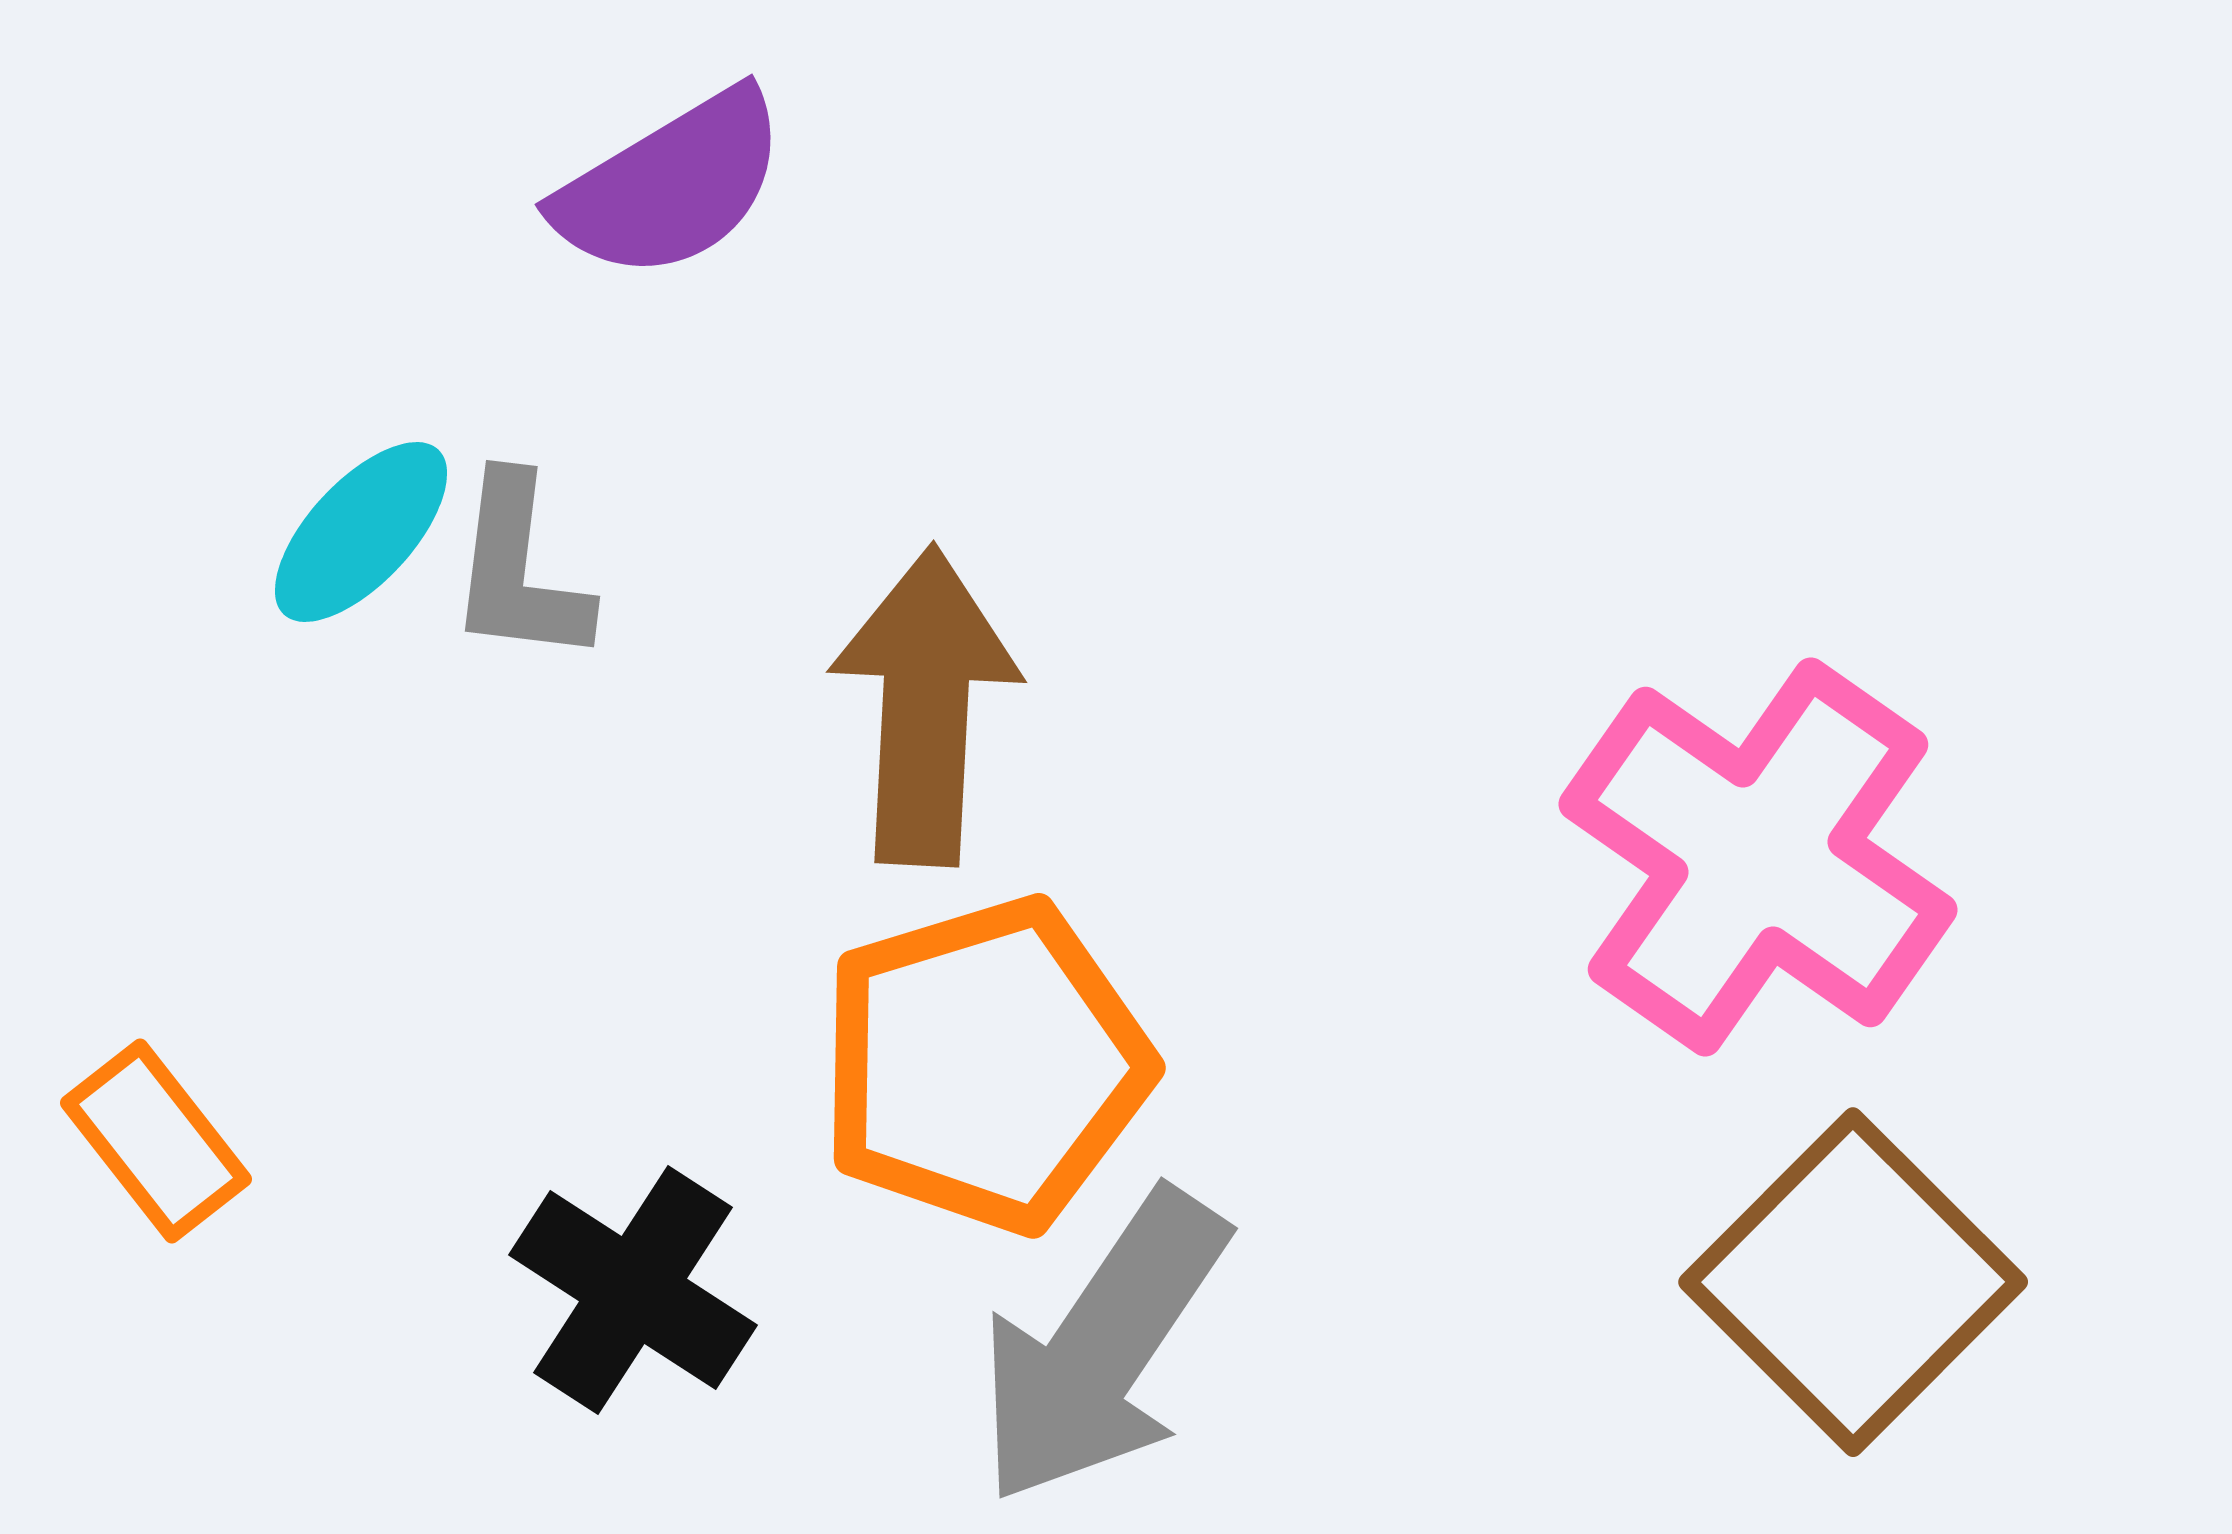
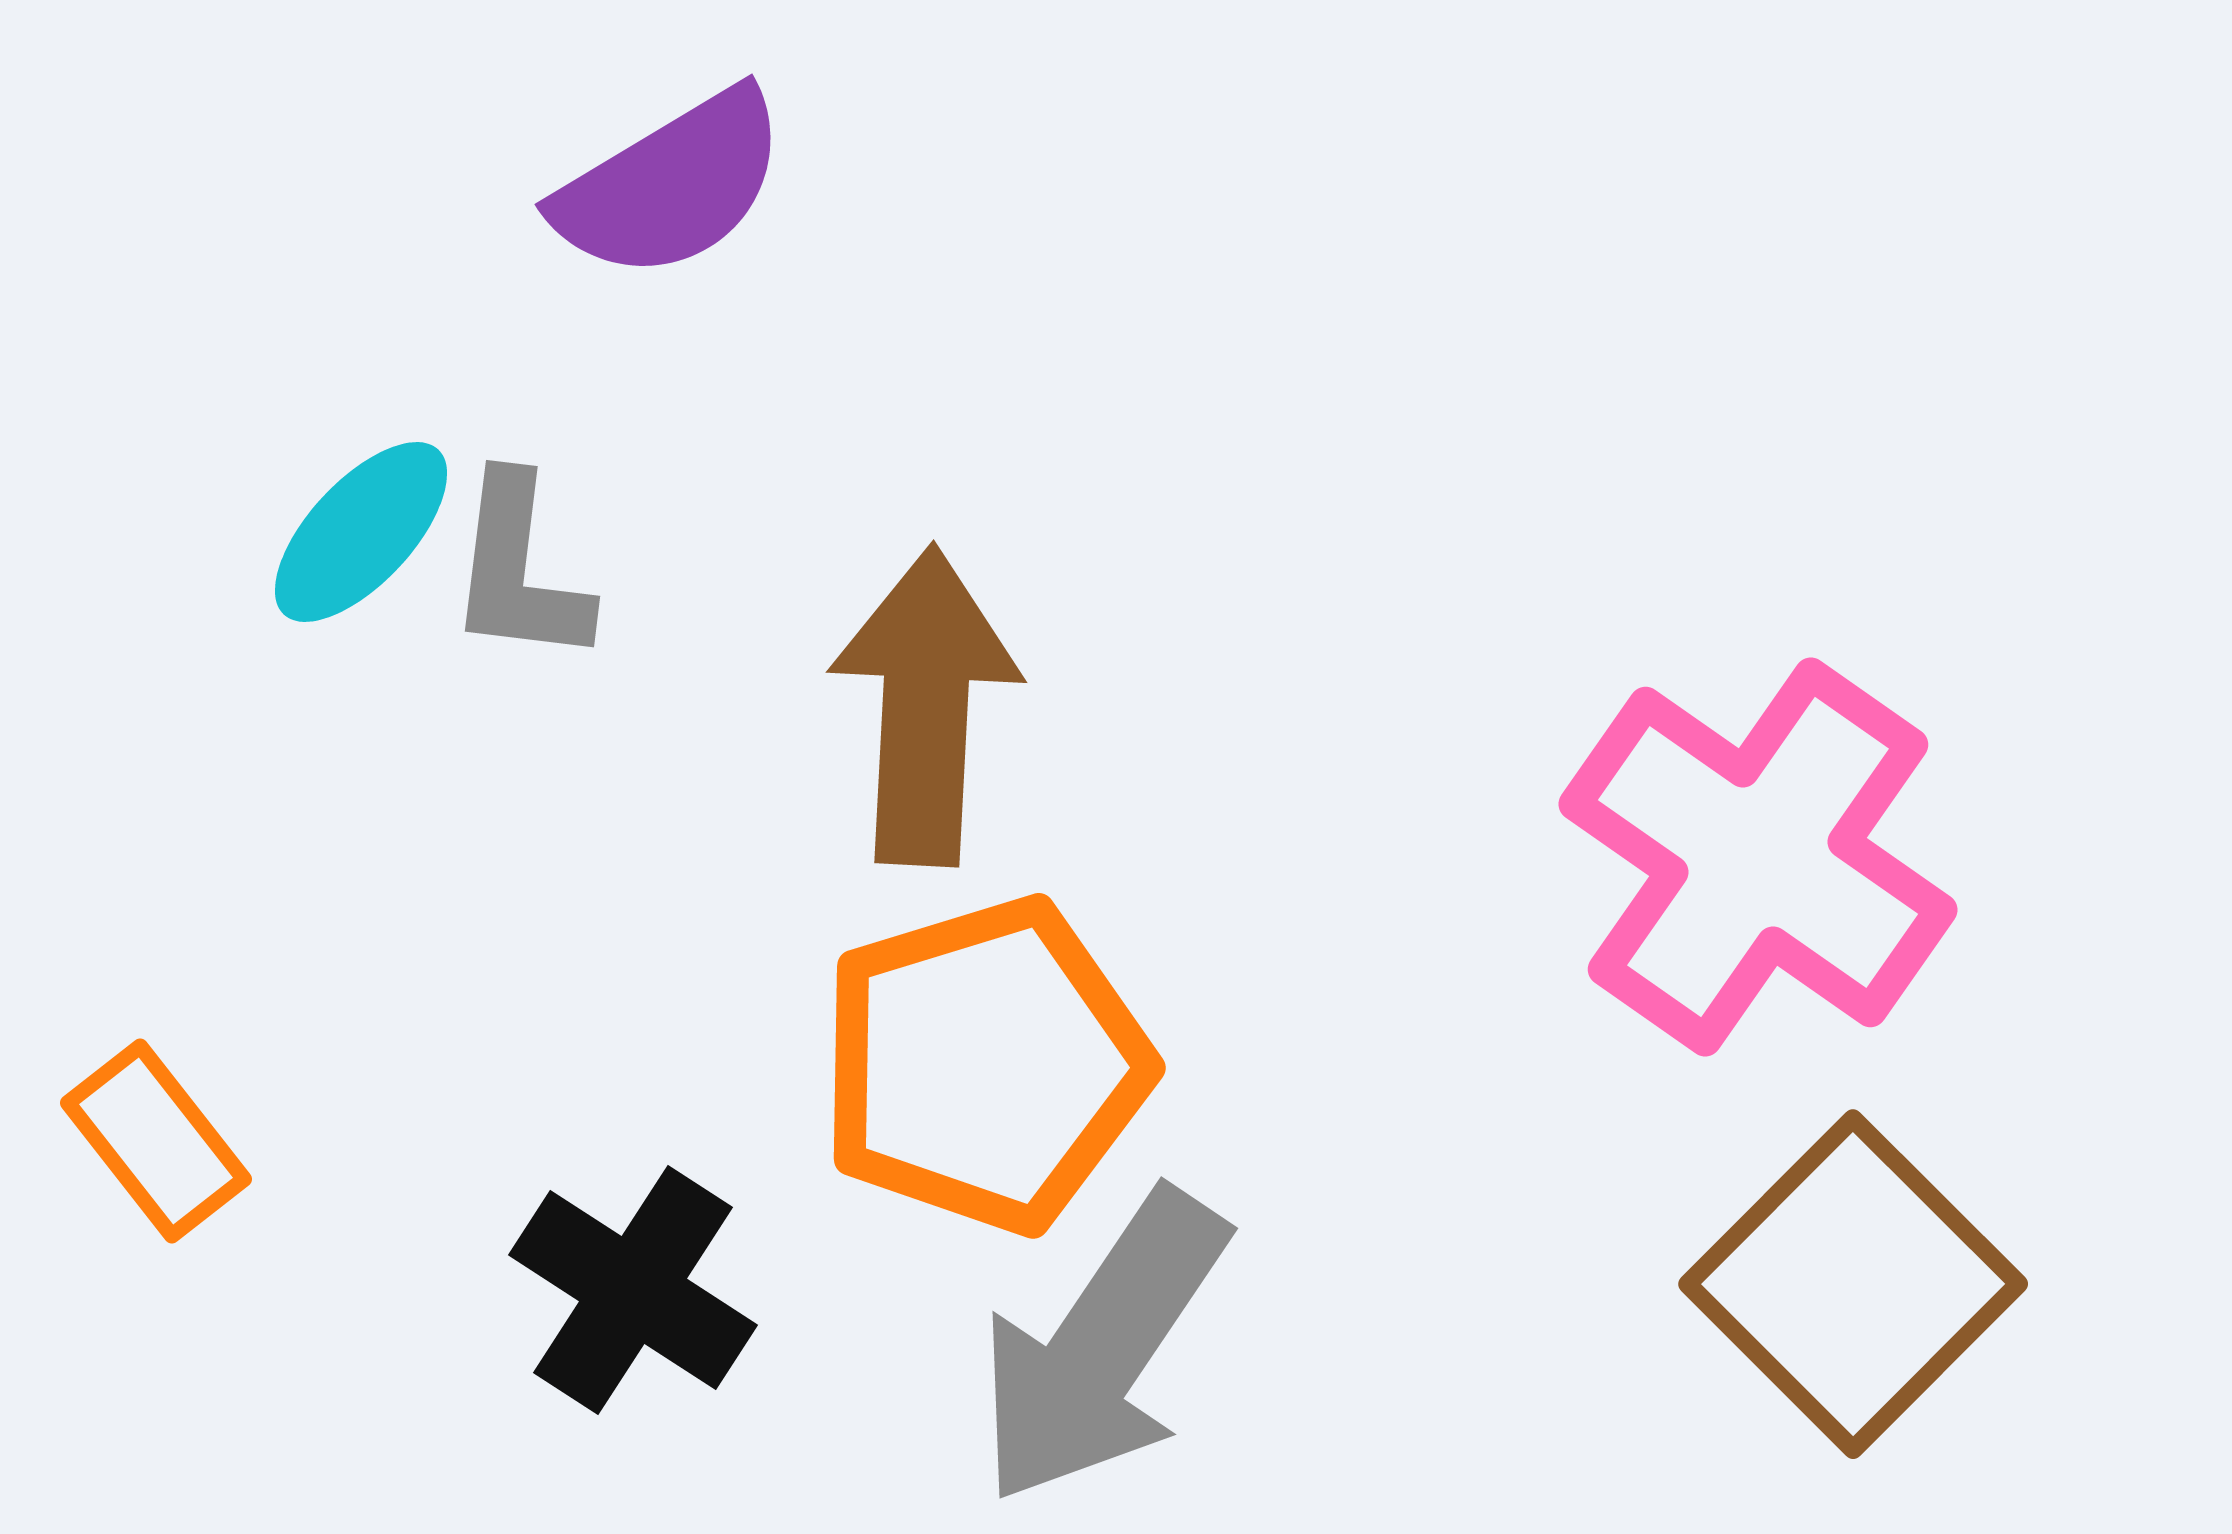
brown square: moved 2 px down
